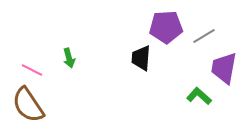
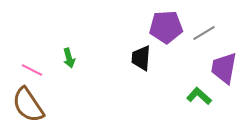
gray line: moved 3 px up
